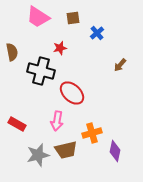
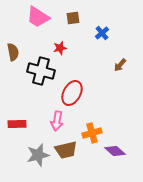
blue cross: moved 5 px right
brown semicircle: moved 1 px right
red ellipse: rotated 75 degrees clockwise
red rectangle: rotated 30 degrees counterclockwise
purple diamond: rotated 60 degrees counterclockwise
